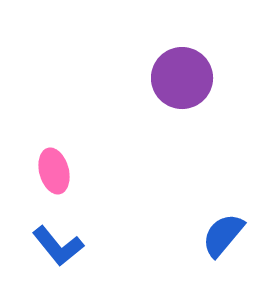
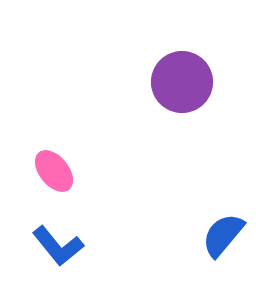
purple circle: moved 4 px down
pink ellipse: rotated 24 degrees counterclockwise
